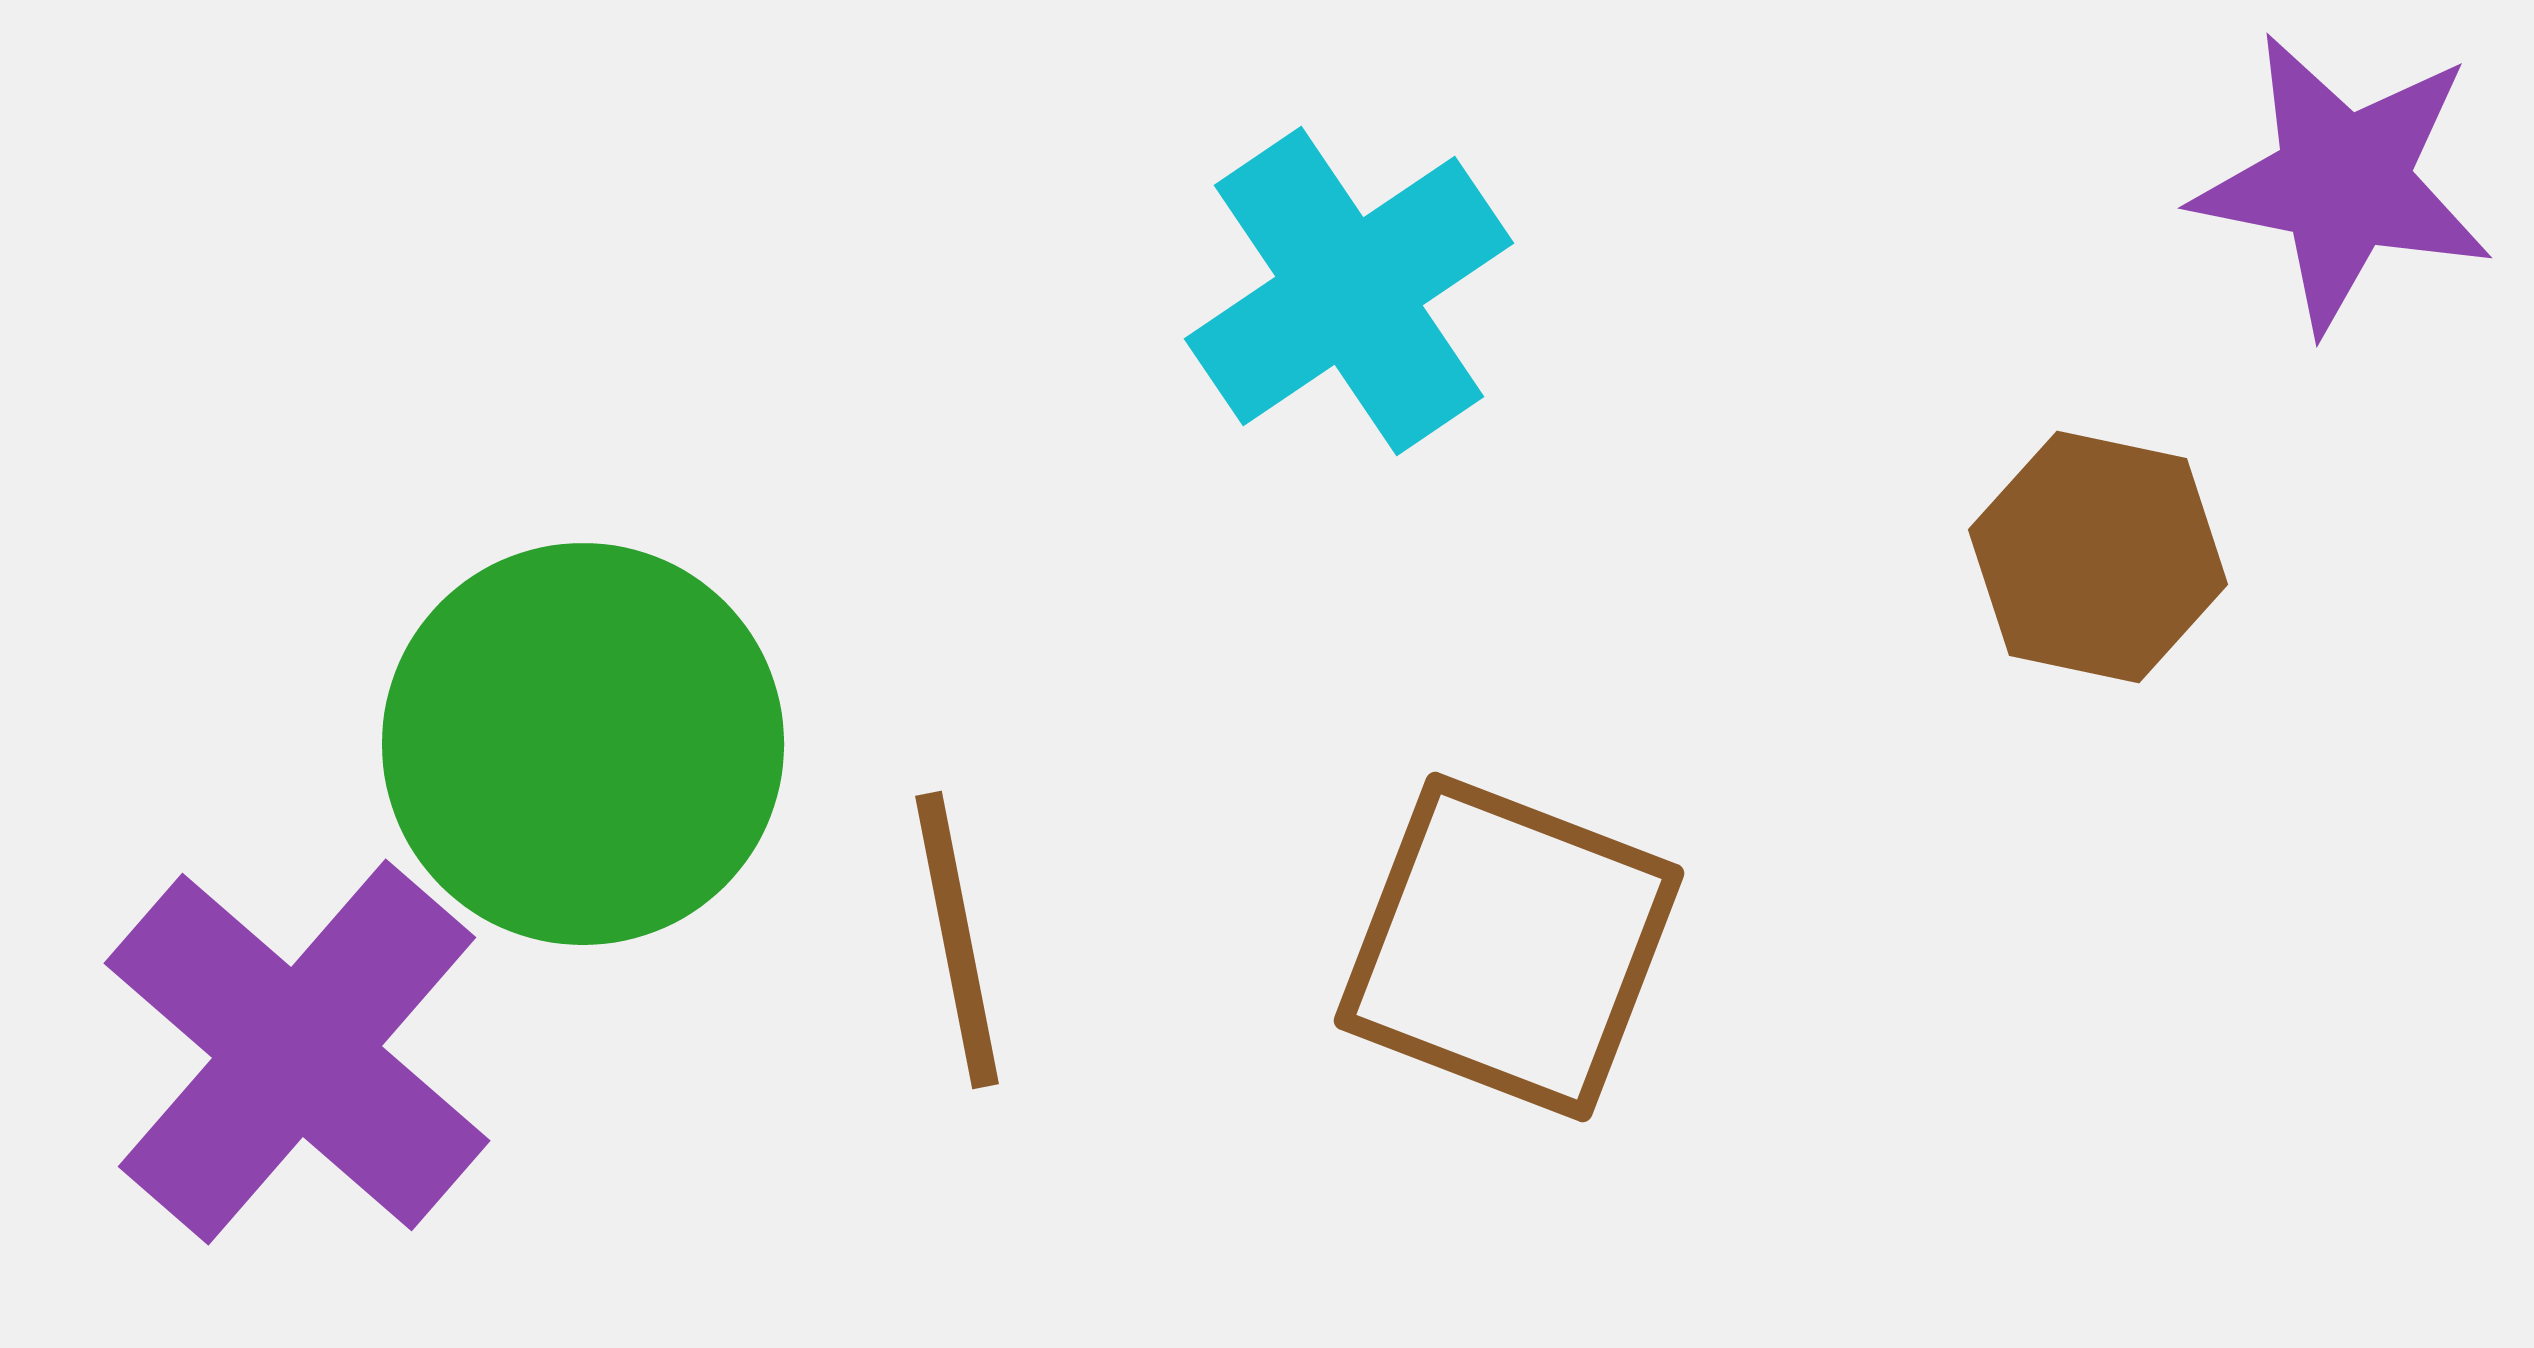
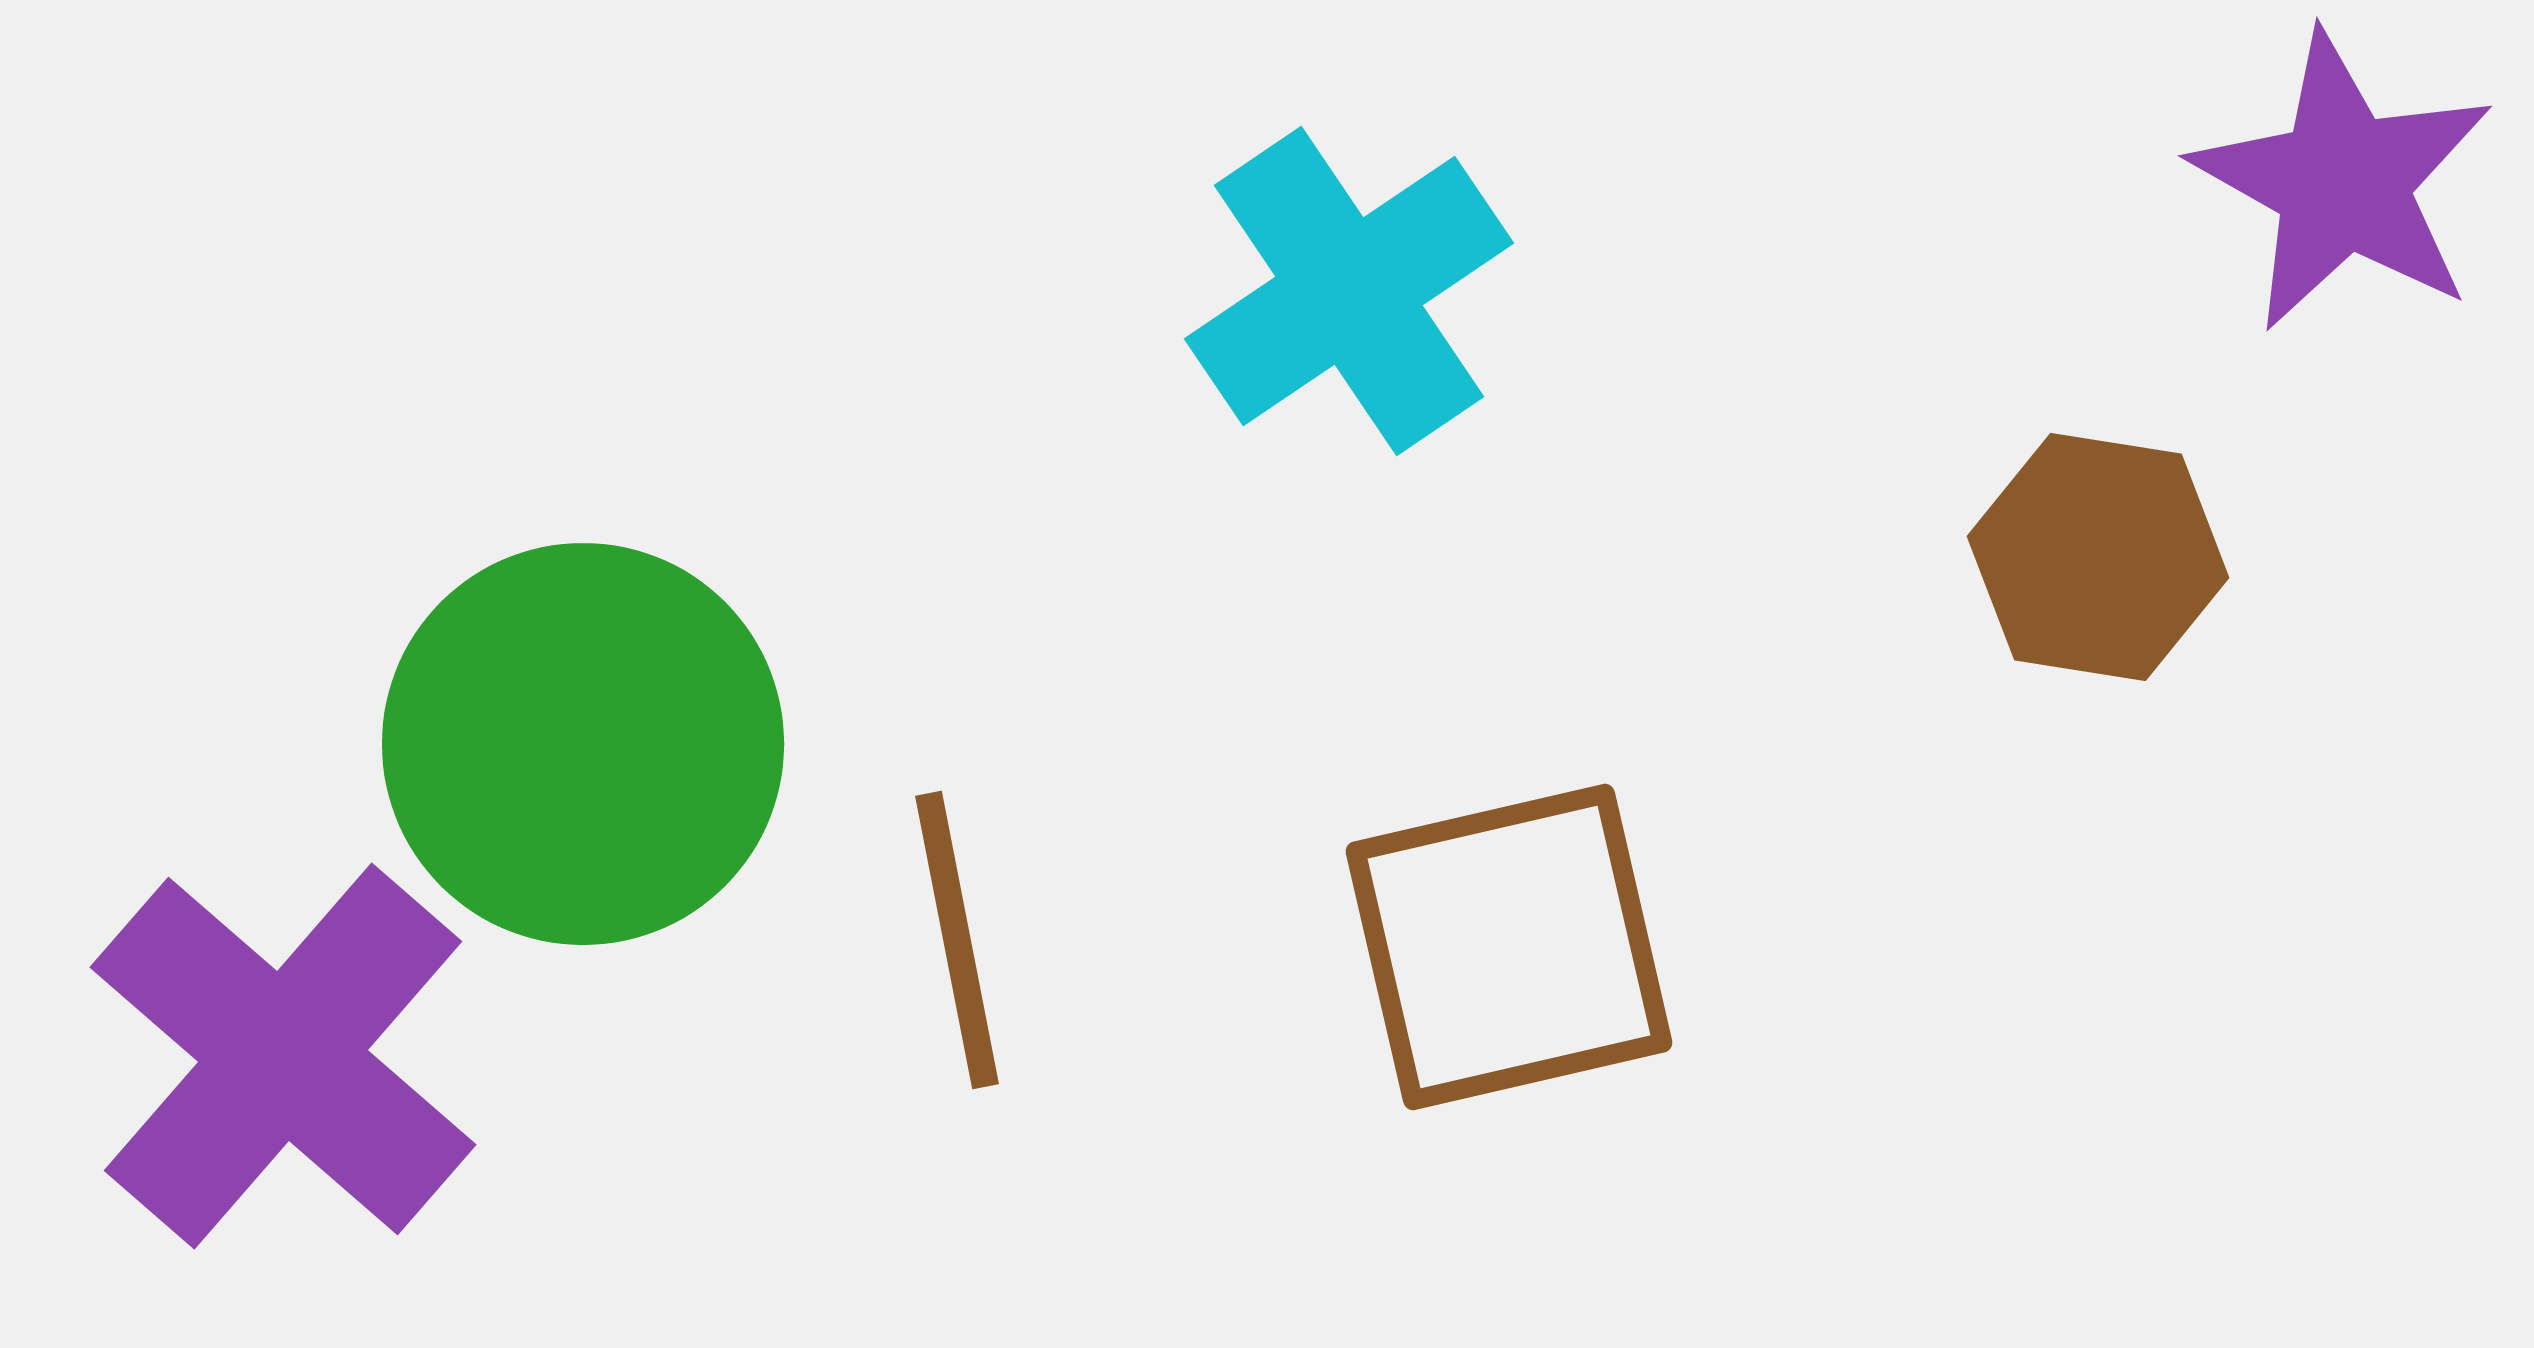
purple star: rotated 18 degrees clockwise
brown hexagon: rotated 3 degrees counterclockwise
brown square: rotated 34 degrees counterclockwise
purple cross: moved 14 px left, 4 px down
